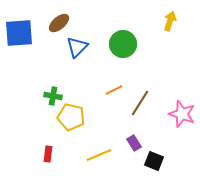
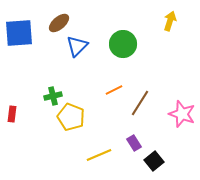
blue triangle: moved 1 px up
green cross: rotated 24 degrees counterclockwise
yellow pentagon: rotated 8 degrees clockwise
red rectangle: moved 36 px left, 40 px up
black square: rotated 30 degrees clockwise
